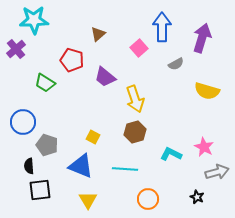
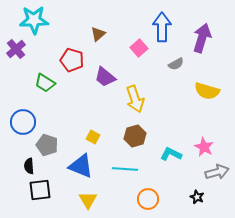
brown hexagon: moved 4 px down
